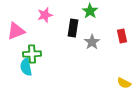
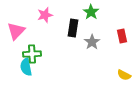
green star: moved 1 px right, 1 px down
pink triangle: rotated 24 degrees counterclockwise
yellow semicircle: moved 8 px up
